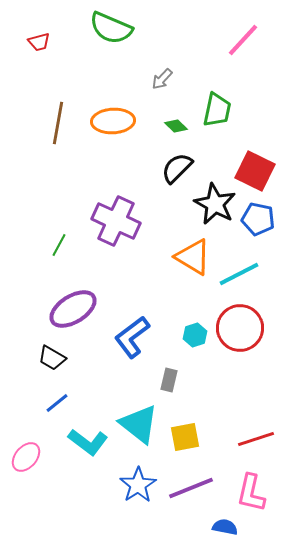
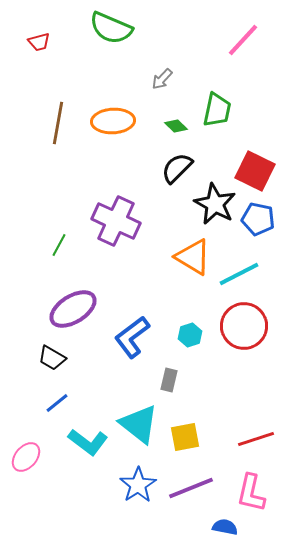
red circle: moved 4 px right, 2 px up
cyan hexagon: moved 5 px left
